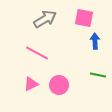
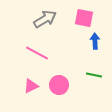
green line: moved 4 px left
pink triangle: moved 2 px down
